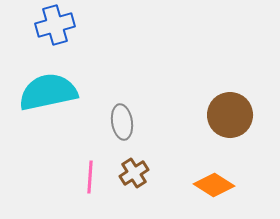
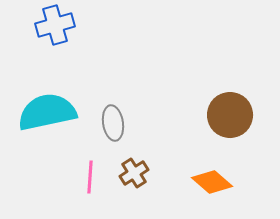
cyan semicircle: moved 1 px left, 20 px down
gray ellipse: moved 9 px left, 1 px down
orange diamond: moved 2 px left, 3 px up; rotated 9 degrees clockwise
